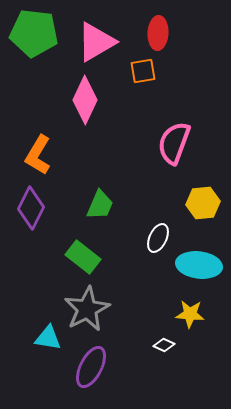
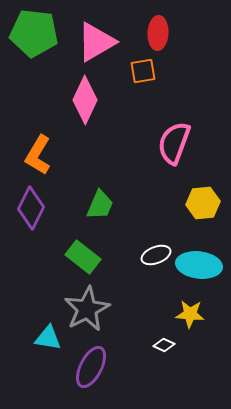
white ellipse: moved 2 px left, 17 px down; rotated 44 degrees clockwise
